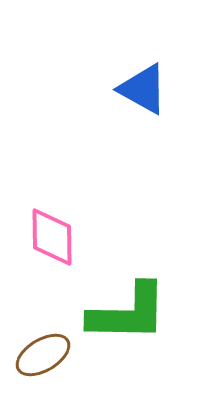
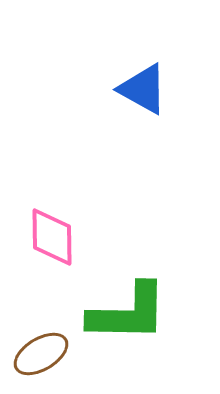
brown ellipse: moved 2 px left, 1 px up
